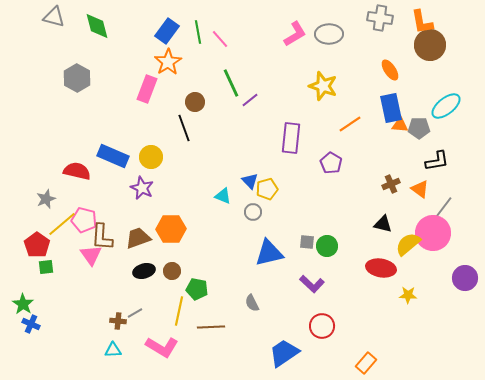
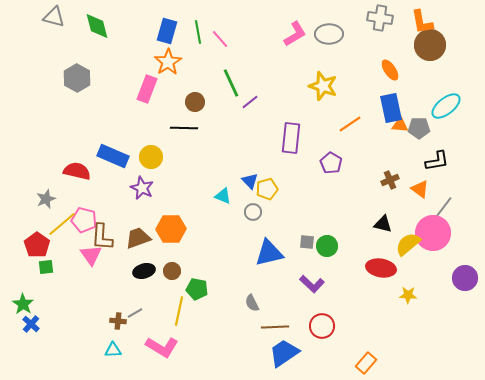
blue rectangle at (167, 31): rotated 20 degrees counterclockwise
purple line at (250, 100): moved 2 px down
black line at (184, 128): rotated 68 degrees counterclockwise
brown cross at (391, 184): moved 1 px left, 4 px up
blue cross at (31, 324): rotated 18 degrees clockwise
brown line at (211, 327): moved 64 px right
